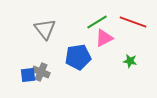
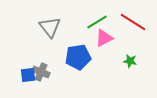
red line: rotated 12 degrees clockwise
gray triangle: moved 5 px right, 2 px up
